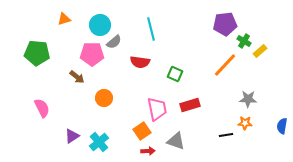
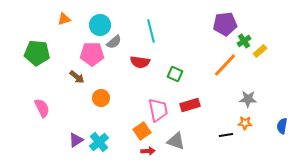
cyan line: moved 2 px down
green cross: rotated 24 degrees clockwise
orange circle: moved 3 px left
pink trapezoid: moved 1 px right, 1 px down
purple triangle: moved 4 px right, 4 px down
